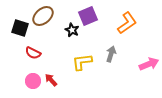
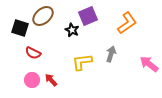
pink arrow: rotated 120 degrees counterclockwise
pink circle: moved 1 px left, 1 px up
